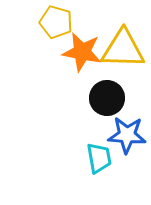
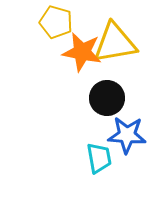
yellow triangle: moved 8 px left, 6 px up; rotated 12 degrees counterclockwise
